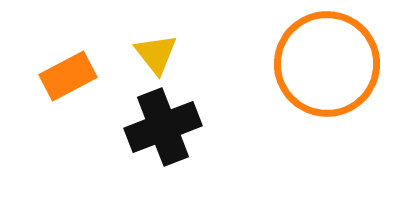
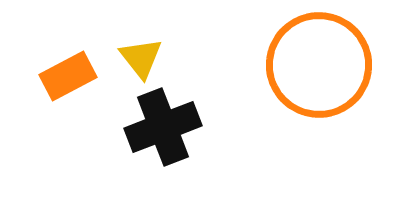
yellow triangle: moved 15 px left, 4 px down
orange circle: moved 8 px left, 1 px down
